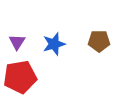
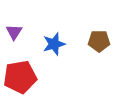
purple triangle: moved 3 px left, 10 px up
